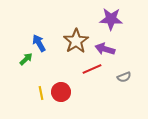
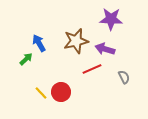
brown star: rotated 20 degrees clockwise
gray semicircle: rotated 96 degrees counterclockwise
yellow line: rotated 32 degrees counterclockwise
